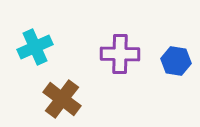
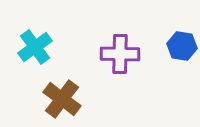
cyan cross: rotated 12 degrees counterclockwise
blue hexagon: moved 6 px right, 15 px up
